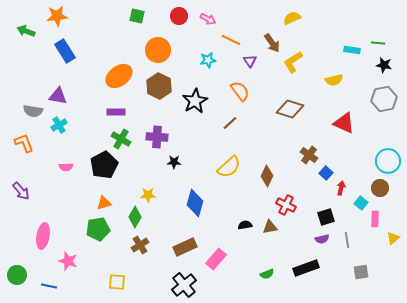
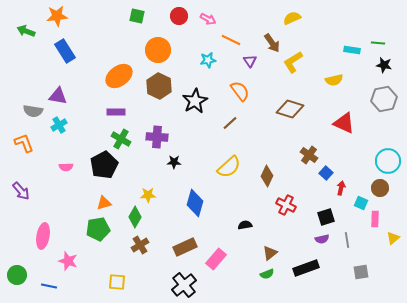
cyan square at (361, 203): rotated 16 degrees counterclockwise
brown triangle at (270, 227): moved 26 px down; rotated 28 degrees counterclockwise
